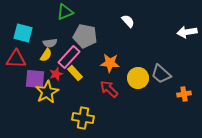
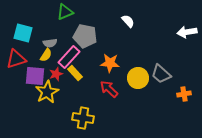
red triangle: rotated 20 degrees counterclockwise
purple square: moved 3 px up
